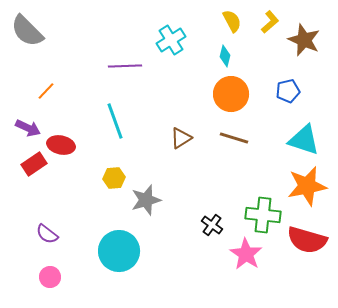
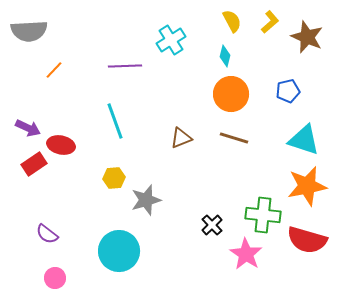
gray semicircle: moved 2 px right; rotated 48 degrees counterclockwise
brown star: moved 3 px right, 3 px up
orange line: moved 8 px right, 21 px up
brown triangle: rotated 10 degrees clockwise
black cross: rotated 10 degrees clockwise
pink circle: moved 5 px right, 1 px down
